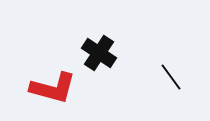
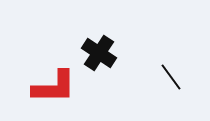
red L-shape: moved 1 px right, 1 px up; rotated 15 degrees counterclockwise
